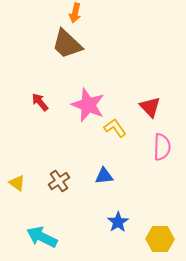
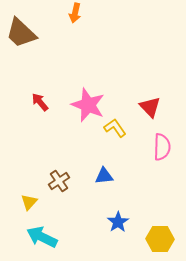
brown trapezoid: moved 46 px left, 11 px up
yellow triangle: moved 12 px right, 19 px down; rotated 36 degrees clockwise
